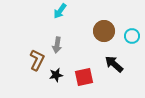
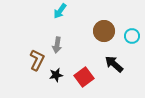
red square: rotated 24 degrees counterclockwise
